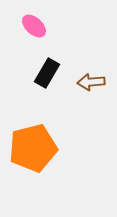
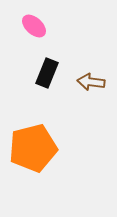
black rectangle: rotated 8 degrees counterclockwise
brown arrow: rotated 12 degrees clockwise
